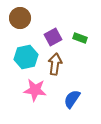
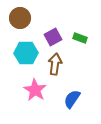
cyan hexagon: moved 4 px up; rotated 10 degrees clockwise
pink star: rotated 25 degrees clockwise
